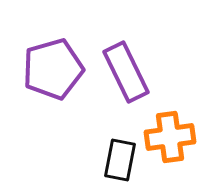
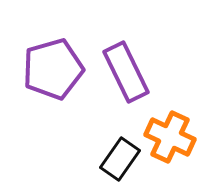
orange cross: rotated 33 degrees clockwise
black rectangle: moved 1 px up; rotated 24 degrees clockwise
